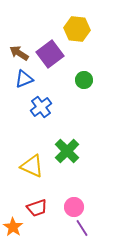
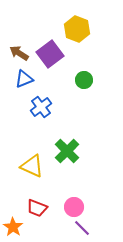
yellow hexagon: rotated 15 degrees clockwise
red trapezoid: rotated 40 degrees clockwise
purple line: rotated 12 degrees counterclockwise
